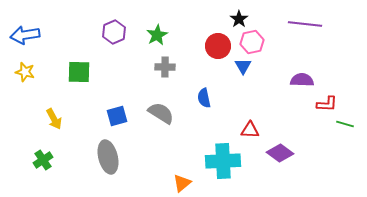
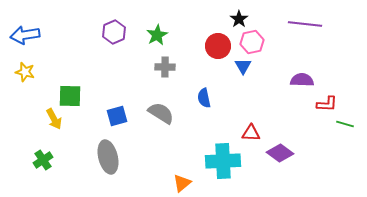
green square: moved 9 px left, 24 px down
red triangle: moved 1 px right, 3 px down
